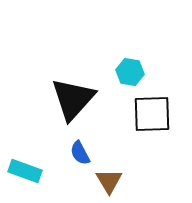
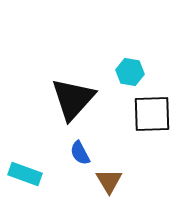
cyan rectangle: moved 3 px down
